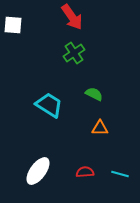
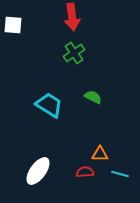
red arrow: rotated 28 degrees clockwise
green semicircle: moved 1 px left, 3 px down
orange triangle: moved 26 px down
